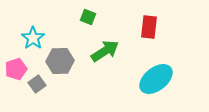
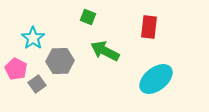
green arrow: rotated 120 degrees counterclockwise
pink pentagon: rotated 25 degrees counterclockwise
